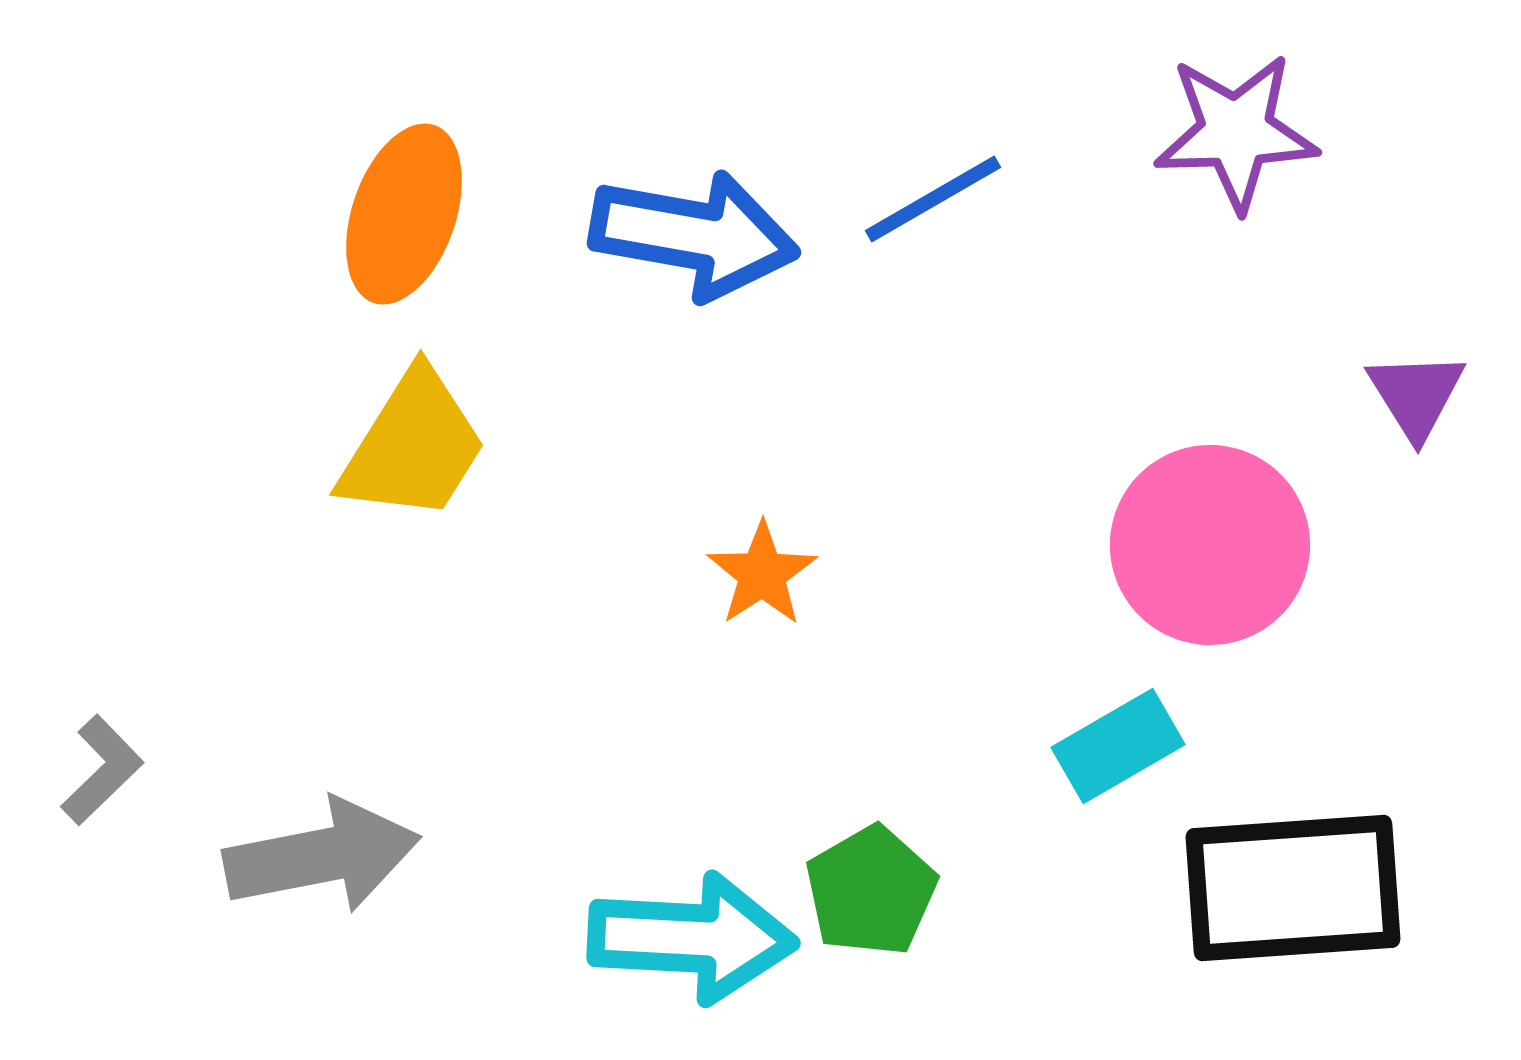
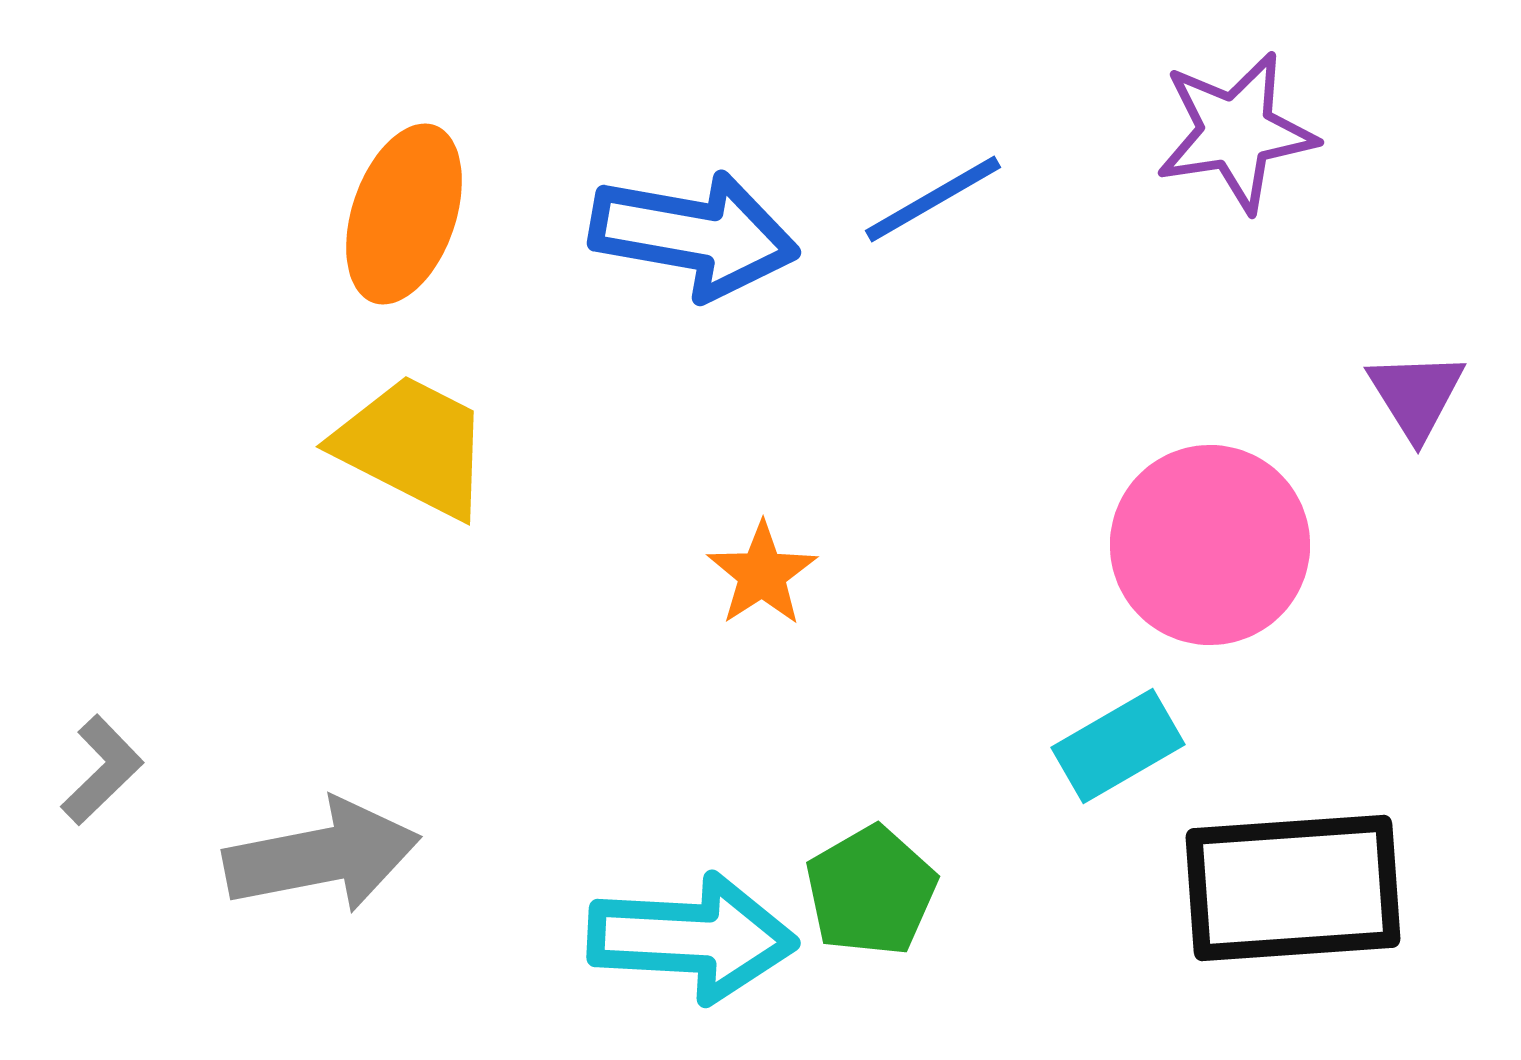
purple star: rotated 7 degrees counterclockwise
yellow trapezoid: rotated 95 degrees counterclockwise
